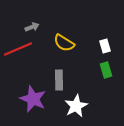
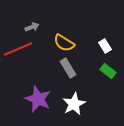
white rectangle: rotated 16 degrees counterclockwise
green rectangle: moved 2 px right, 1 px down; rotated 35 degrees counterclockwise
gray rectangle: moved 9 px right, 12 px up; rotated 30 degrees counterclockwise
purple star: moved 5 px right
white star: moved 2 px left, 2 px up
